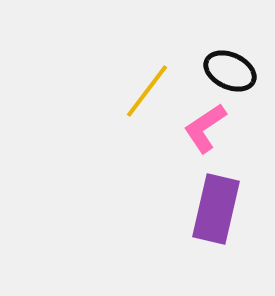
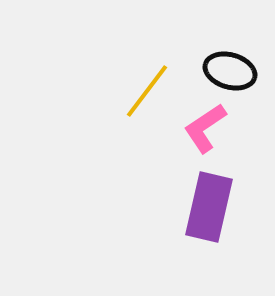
black ellipse: rotated 9 degrees counterclockwise
purple rectangle: moved 7 px left, 2 px up
